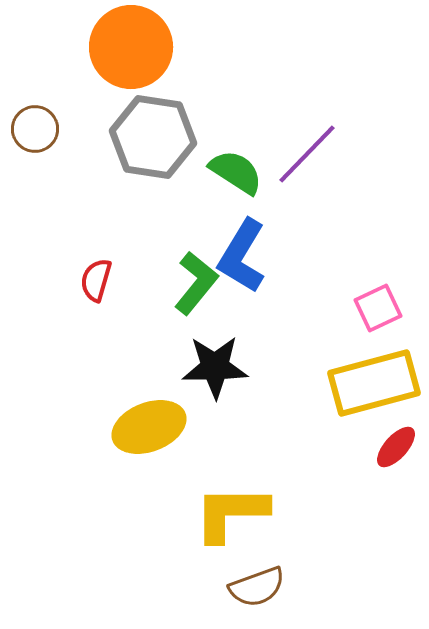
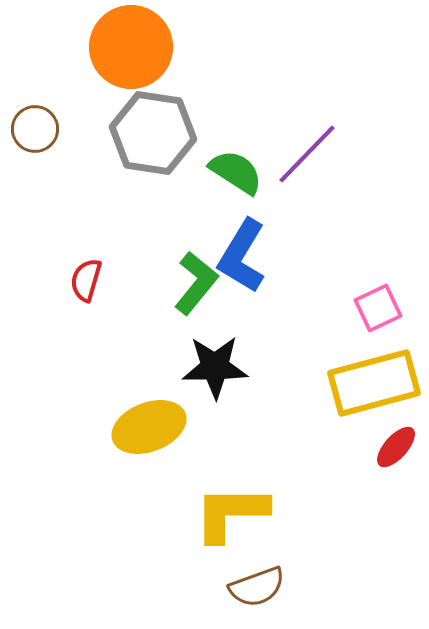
gray hexagon: moved 4 px up
red semicircle: moved 10 px left
